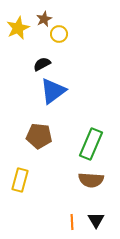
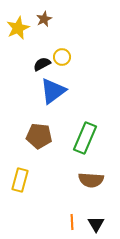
yellow circle: moved 3 px right, 23 px down
green rectangle: moved 6 px left, 6 px up
black triangle: moved 4 px down
